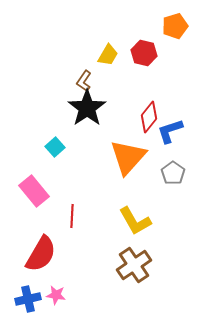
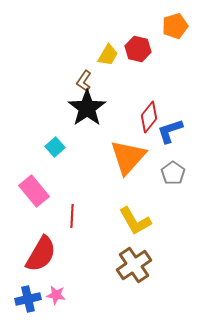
red hexagon: moved 6 px left, 4 px up
